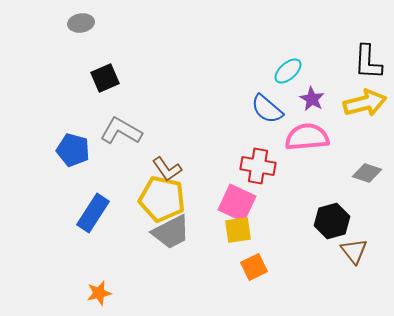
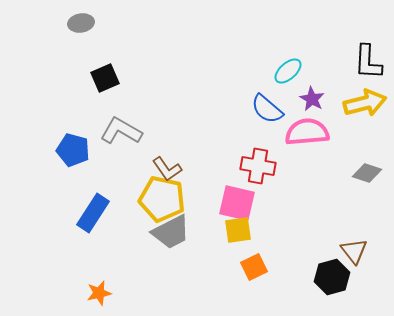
pink semicircle: moved 5 px up
pink square: rotated 12 degrees counterclockwise
black hexagon: moved 56 px down
